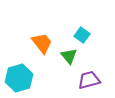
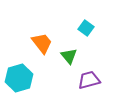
cyan square: moved 4 px right, 7 px up
